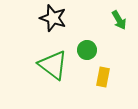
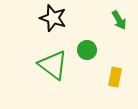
yellow rectangle: moved 12 px right
